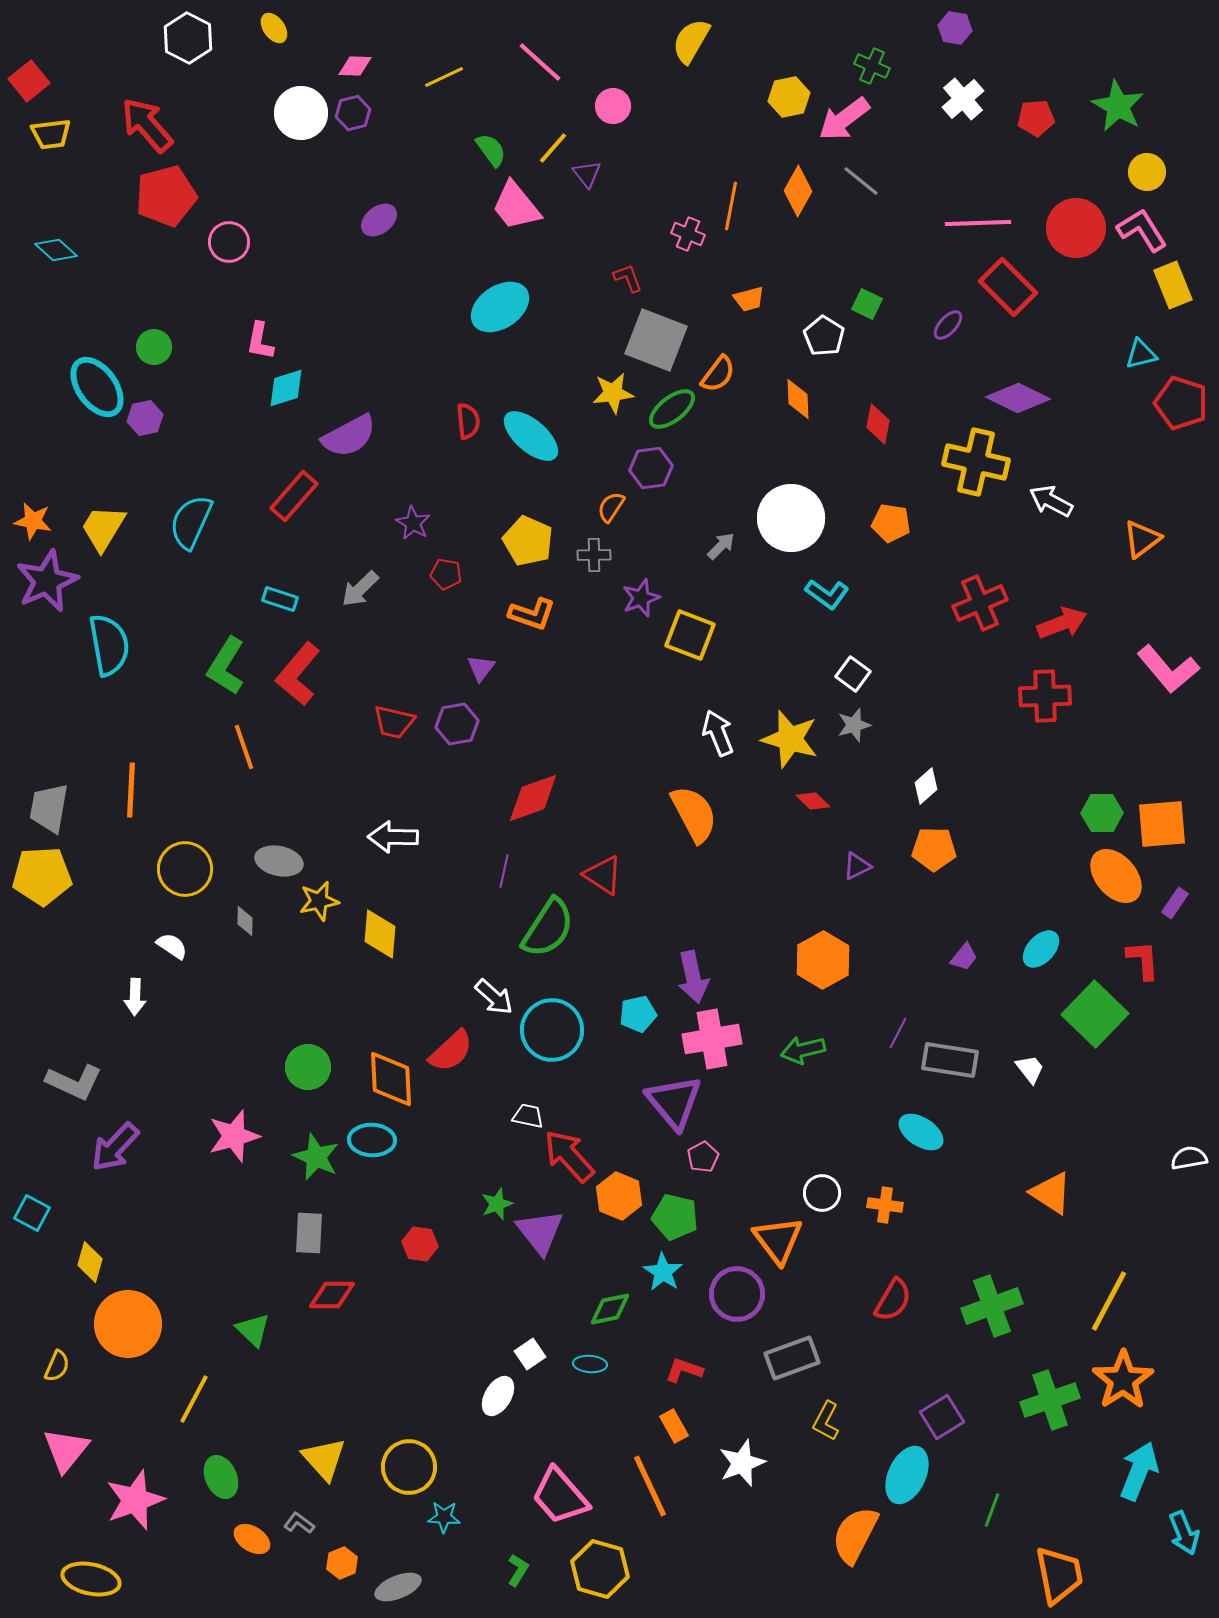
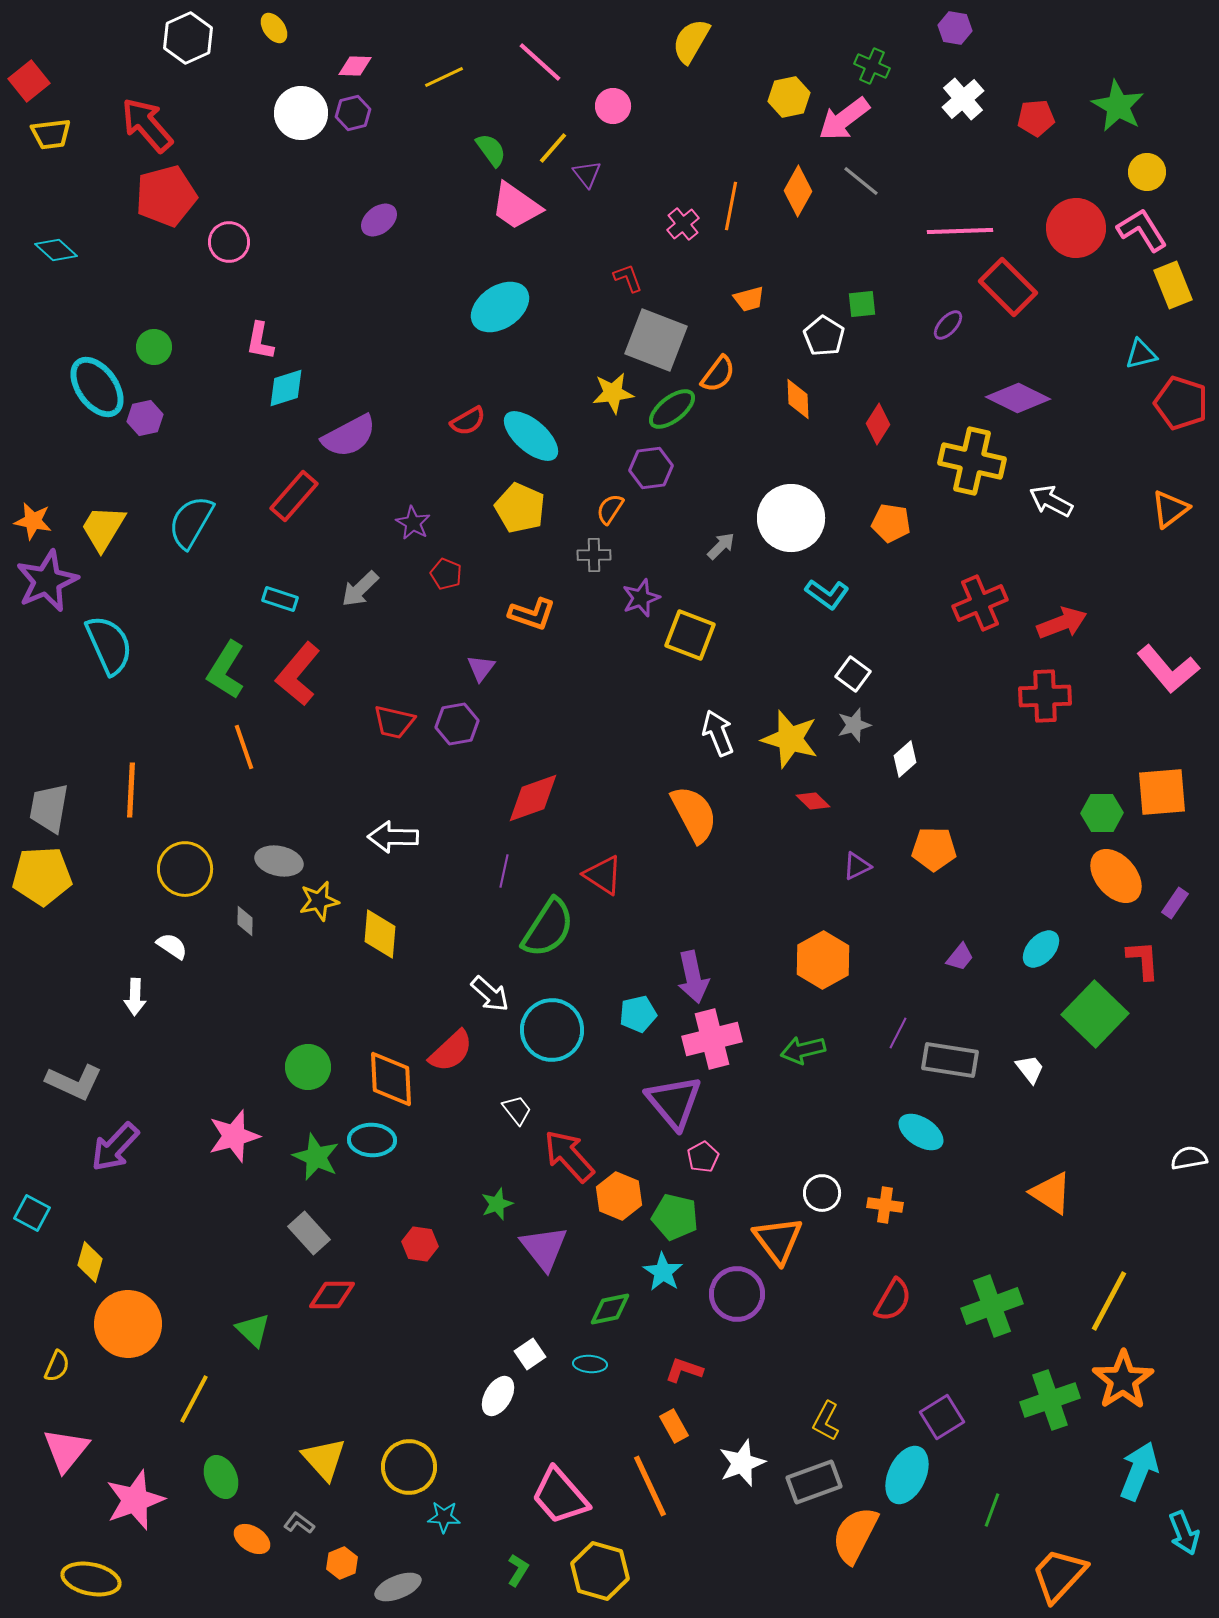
white hexagon at (188, 38): rotated 9 degrees clockwise
pink trapezoid at (516, 206): rotated 16 degrees counterclockwise
pink line at (978, 223): moved 18 px left, 8 px down
pink cross at (688, 234): moved 5 px left, 10 px up; rotated 28 degrees clockwise
green square at (867, 304): moved 5 px left; rotated 32 degrees counterclockwise
red semicircle at (468, 421): rotated 66 degrees clockwise
red diamond at (878, 424): rotated 21 degrees clockwise
yellow cross at (976, 462): moved 4 px left, 1 px up
orange semicircle at (611, 507): moved 1 px left, 2 px down
cyan semicircle at (191, 522): rotated 6 degrees clockwise
orange triangle at (1142, 539): moved 28 px right, 30 px up
yellow pentagon at (528, 541): moved 8 px left, 33 px up
red pentagon at (446, 574): rotated 12 degrees clockwise
cyan semicircle at (109, 645): rotated 14 degrees counterclockwise
green L-shape at (226, 666): moved 4 px down
white diamond at (926, 786): moved 21 px left, 27 px up
orange square at (1162, 824): moved 32 px up
purple trapezoid at (964, 957): moved 4 px left
white arrow at (494, 997): moved 4 px left, 3 px up
pink cross at (712, 1039): rotated 4 degrees counterclockwise
white trapezoid at (528, 1116): moved 11 px left, 6 px up; rotated 40 degrees clockwise
purple triangle at (540, 1232): moved 4 px right, 16 px down
gray rectangle at (309, 1233): rotated 45 degrees counterclockwise
gray rectangle at (792, 1358): moved 22 px right, 124 px down
yellow hexagon at (600, 1569): moved 2 px down
orange trapezoid at (1059, 1575): rotated 126 degrees counterclockwise
